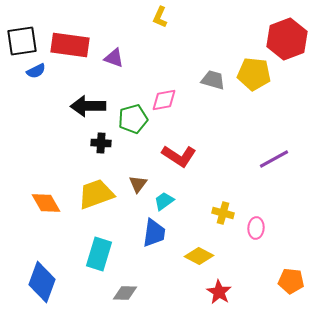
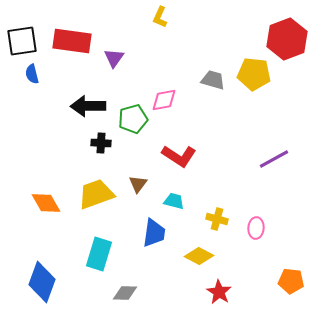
red rectangle: moved 2 px right, 4 px up
purple triangle: rotated 45 degrees clockwise
blue semicircle: moved 4 px left, 3 px down; rotated 102 degrees clockwise
cyan trapezoid: moved 10 px right; rotated 50 degrees clockwise
yellow cross: moved 6 px left, 6 px down
